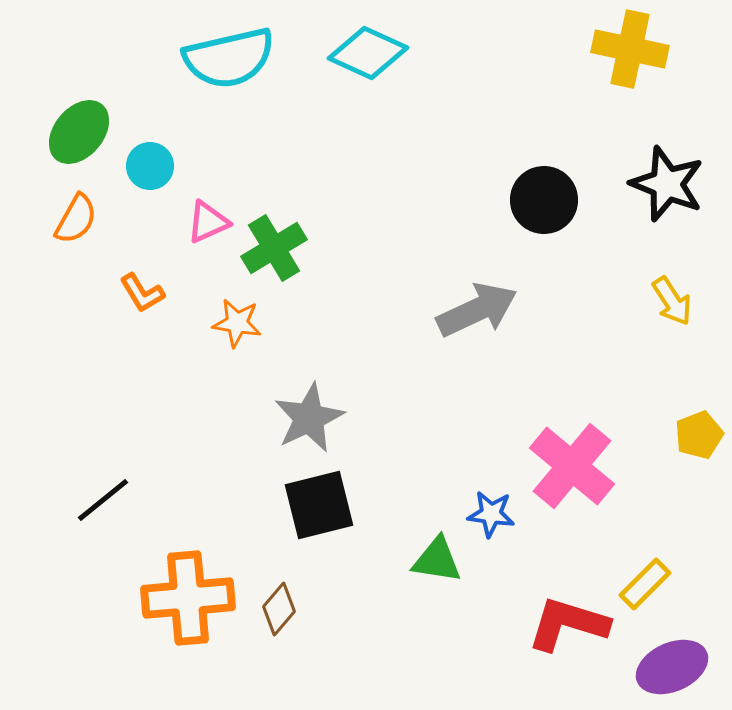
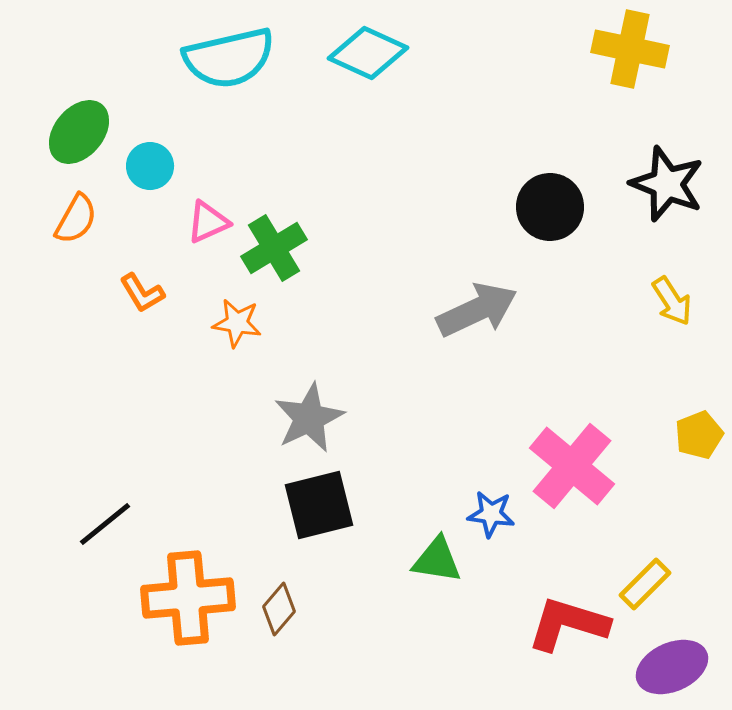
black circle: moved 6 px right, 7 px down
black line: moved 2 px right, 24 px down
